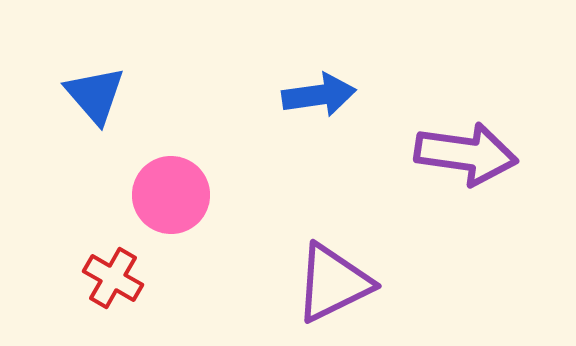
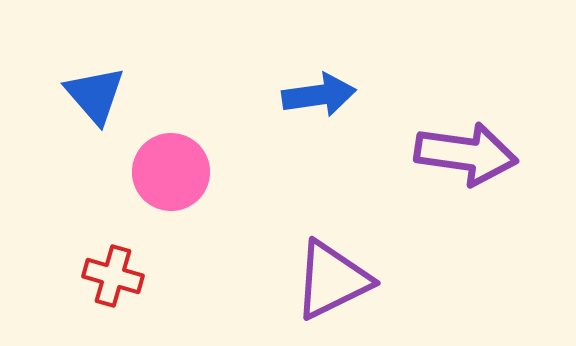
pink circle: moved 23 px up
red cross: moved 2 px up; rotated 14 degrees counterclockwise
purple triangle: moved 1 px left, 3 px up
